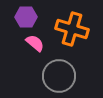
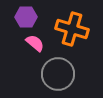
gray circle: moved 1 px left, 2 px up
